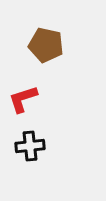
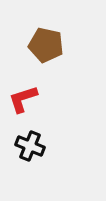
black cross: rotated 28 degrees clockwise
